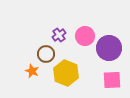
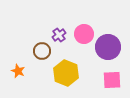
pink circle: moved 1 px left, 2 px up
purple circle: moved 1 px left, 1 px up
brown circle: moved 4 px left, 3 px up
orange star: moved 14 px left
